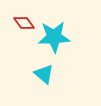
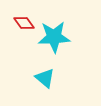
cyan triangle: moved 1 px right, 4 px down
